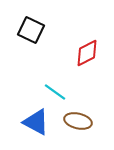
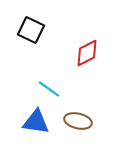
cyan line: moved 6 px left, 3 px up
blue triangle: rotated 20 degrees counterclockwise
